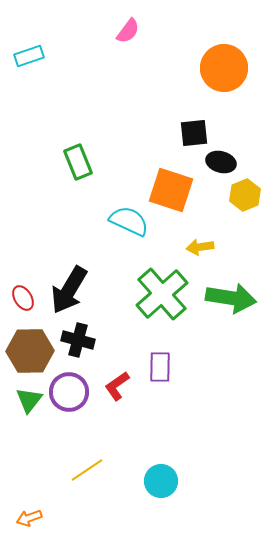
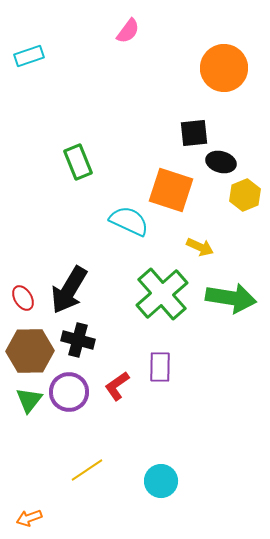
yellow arrow: rotated 148 degrees counterclockwise
